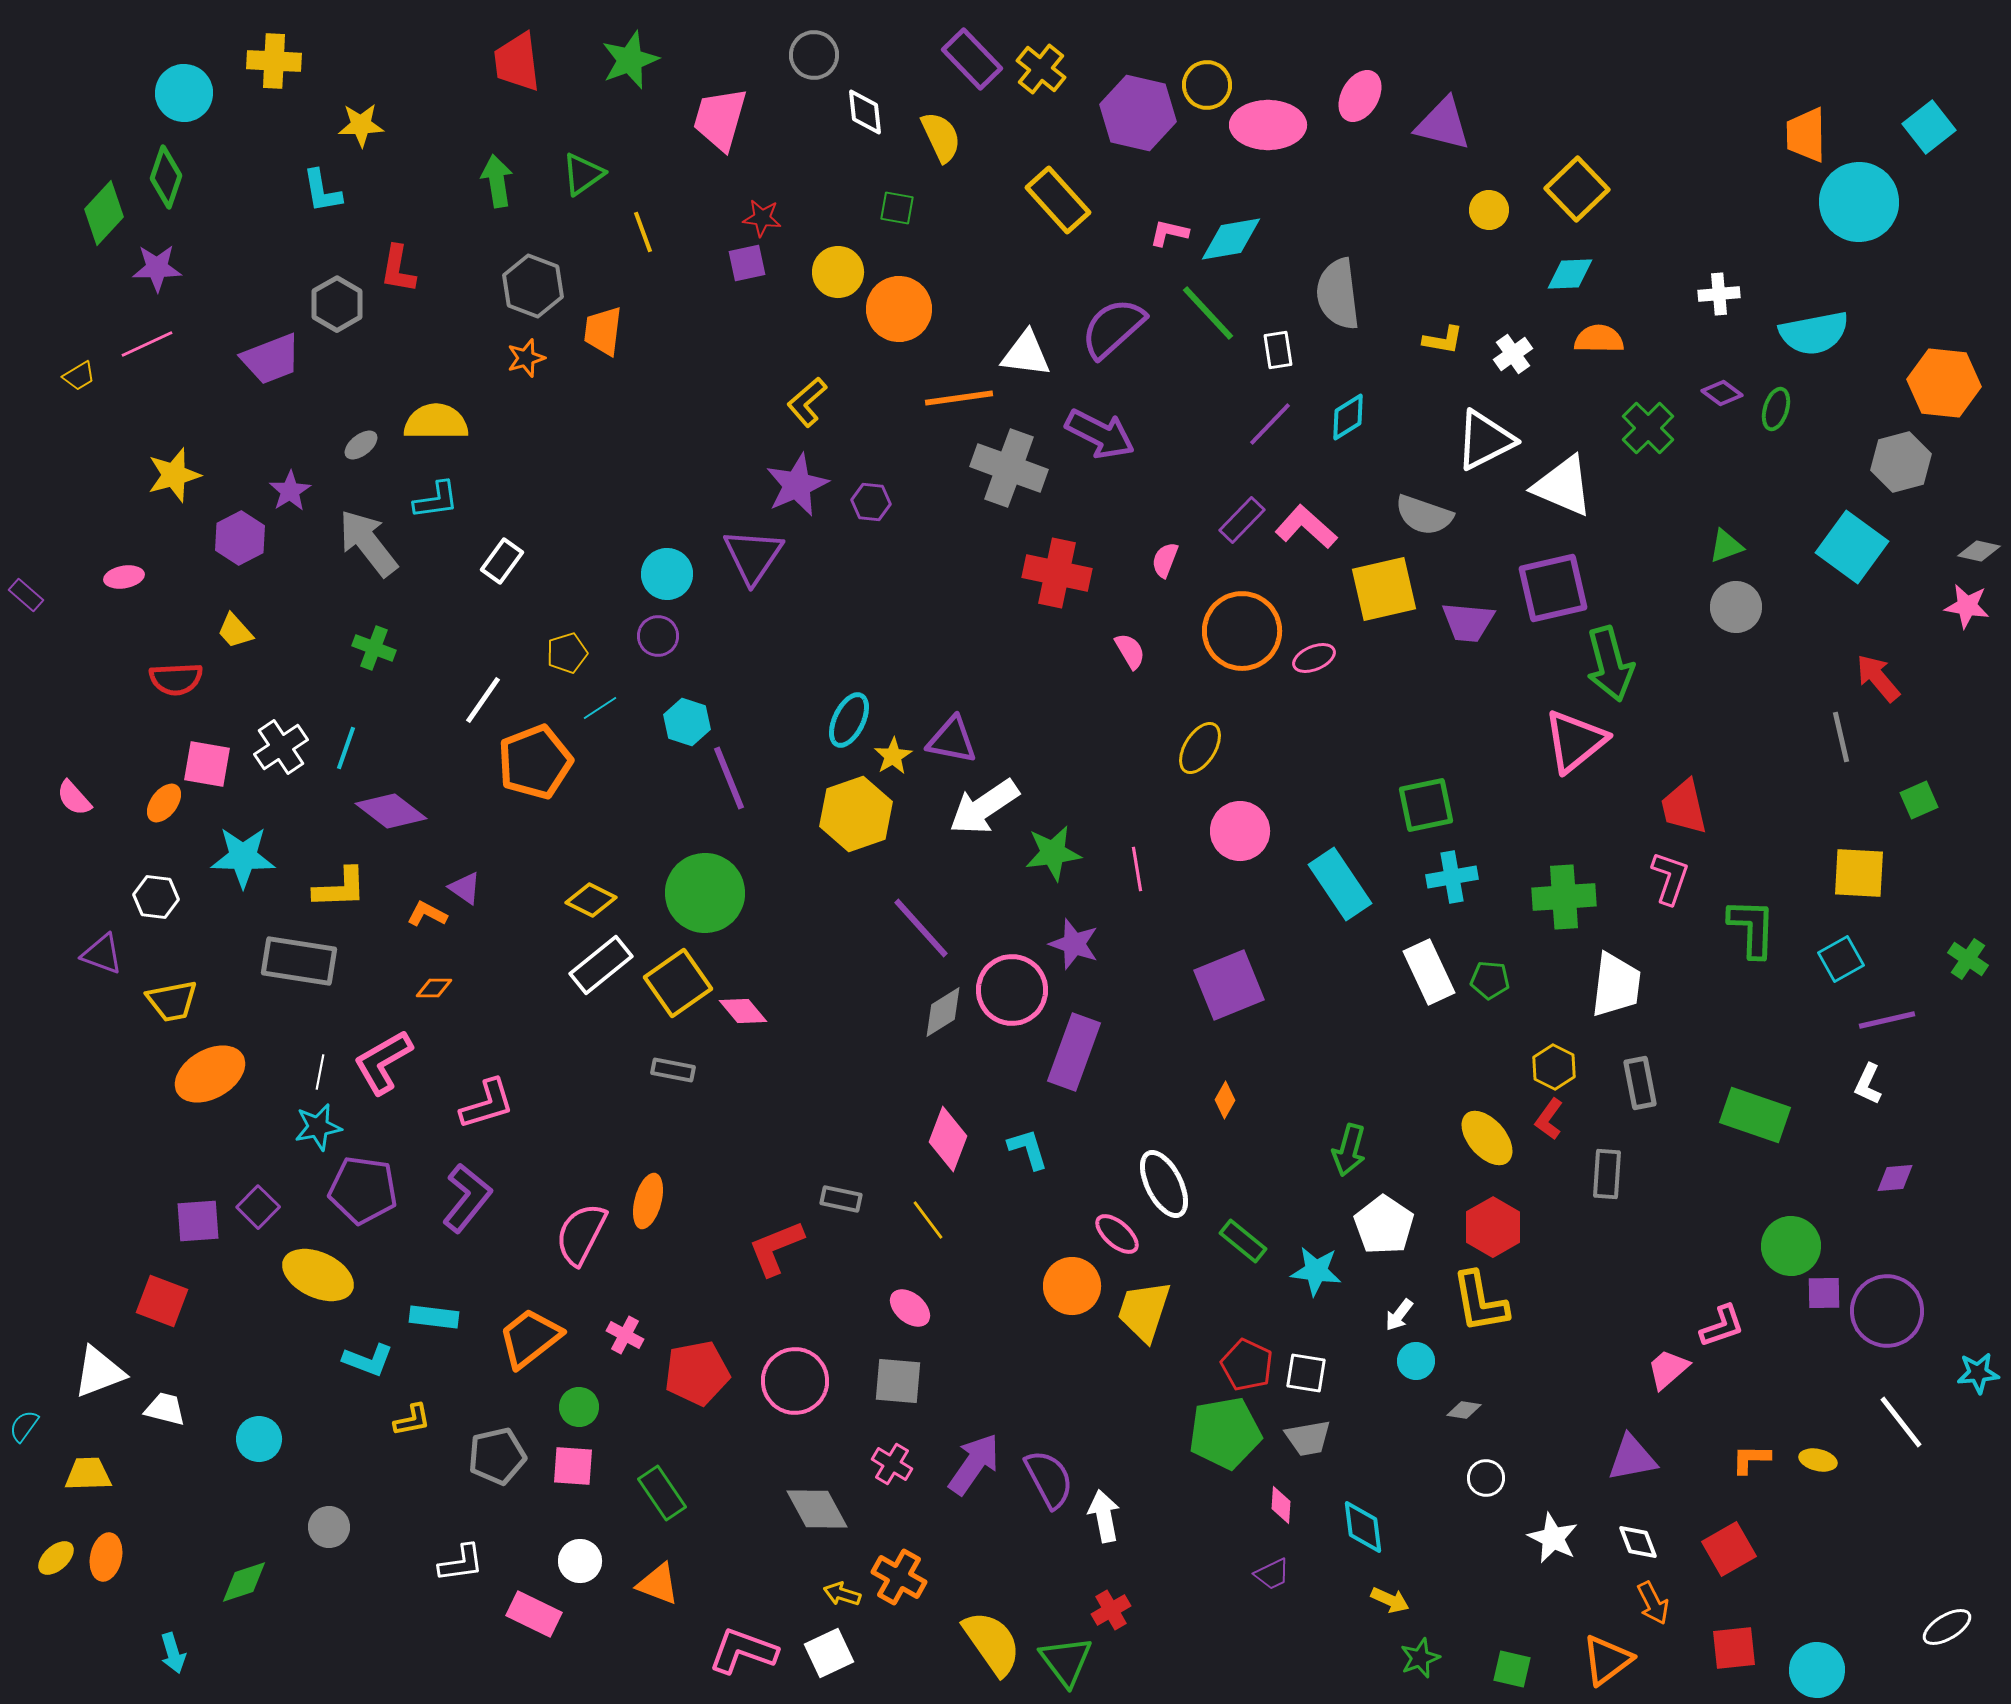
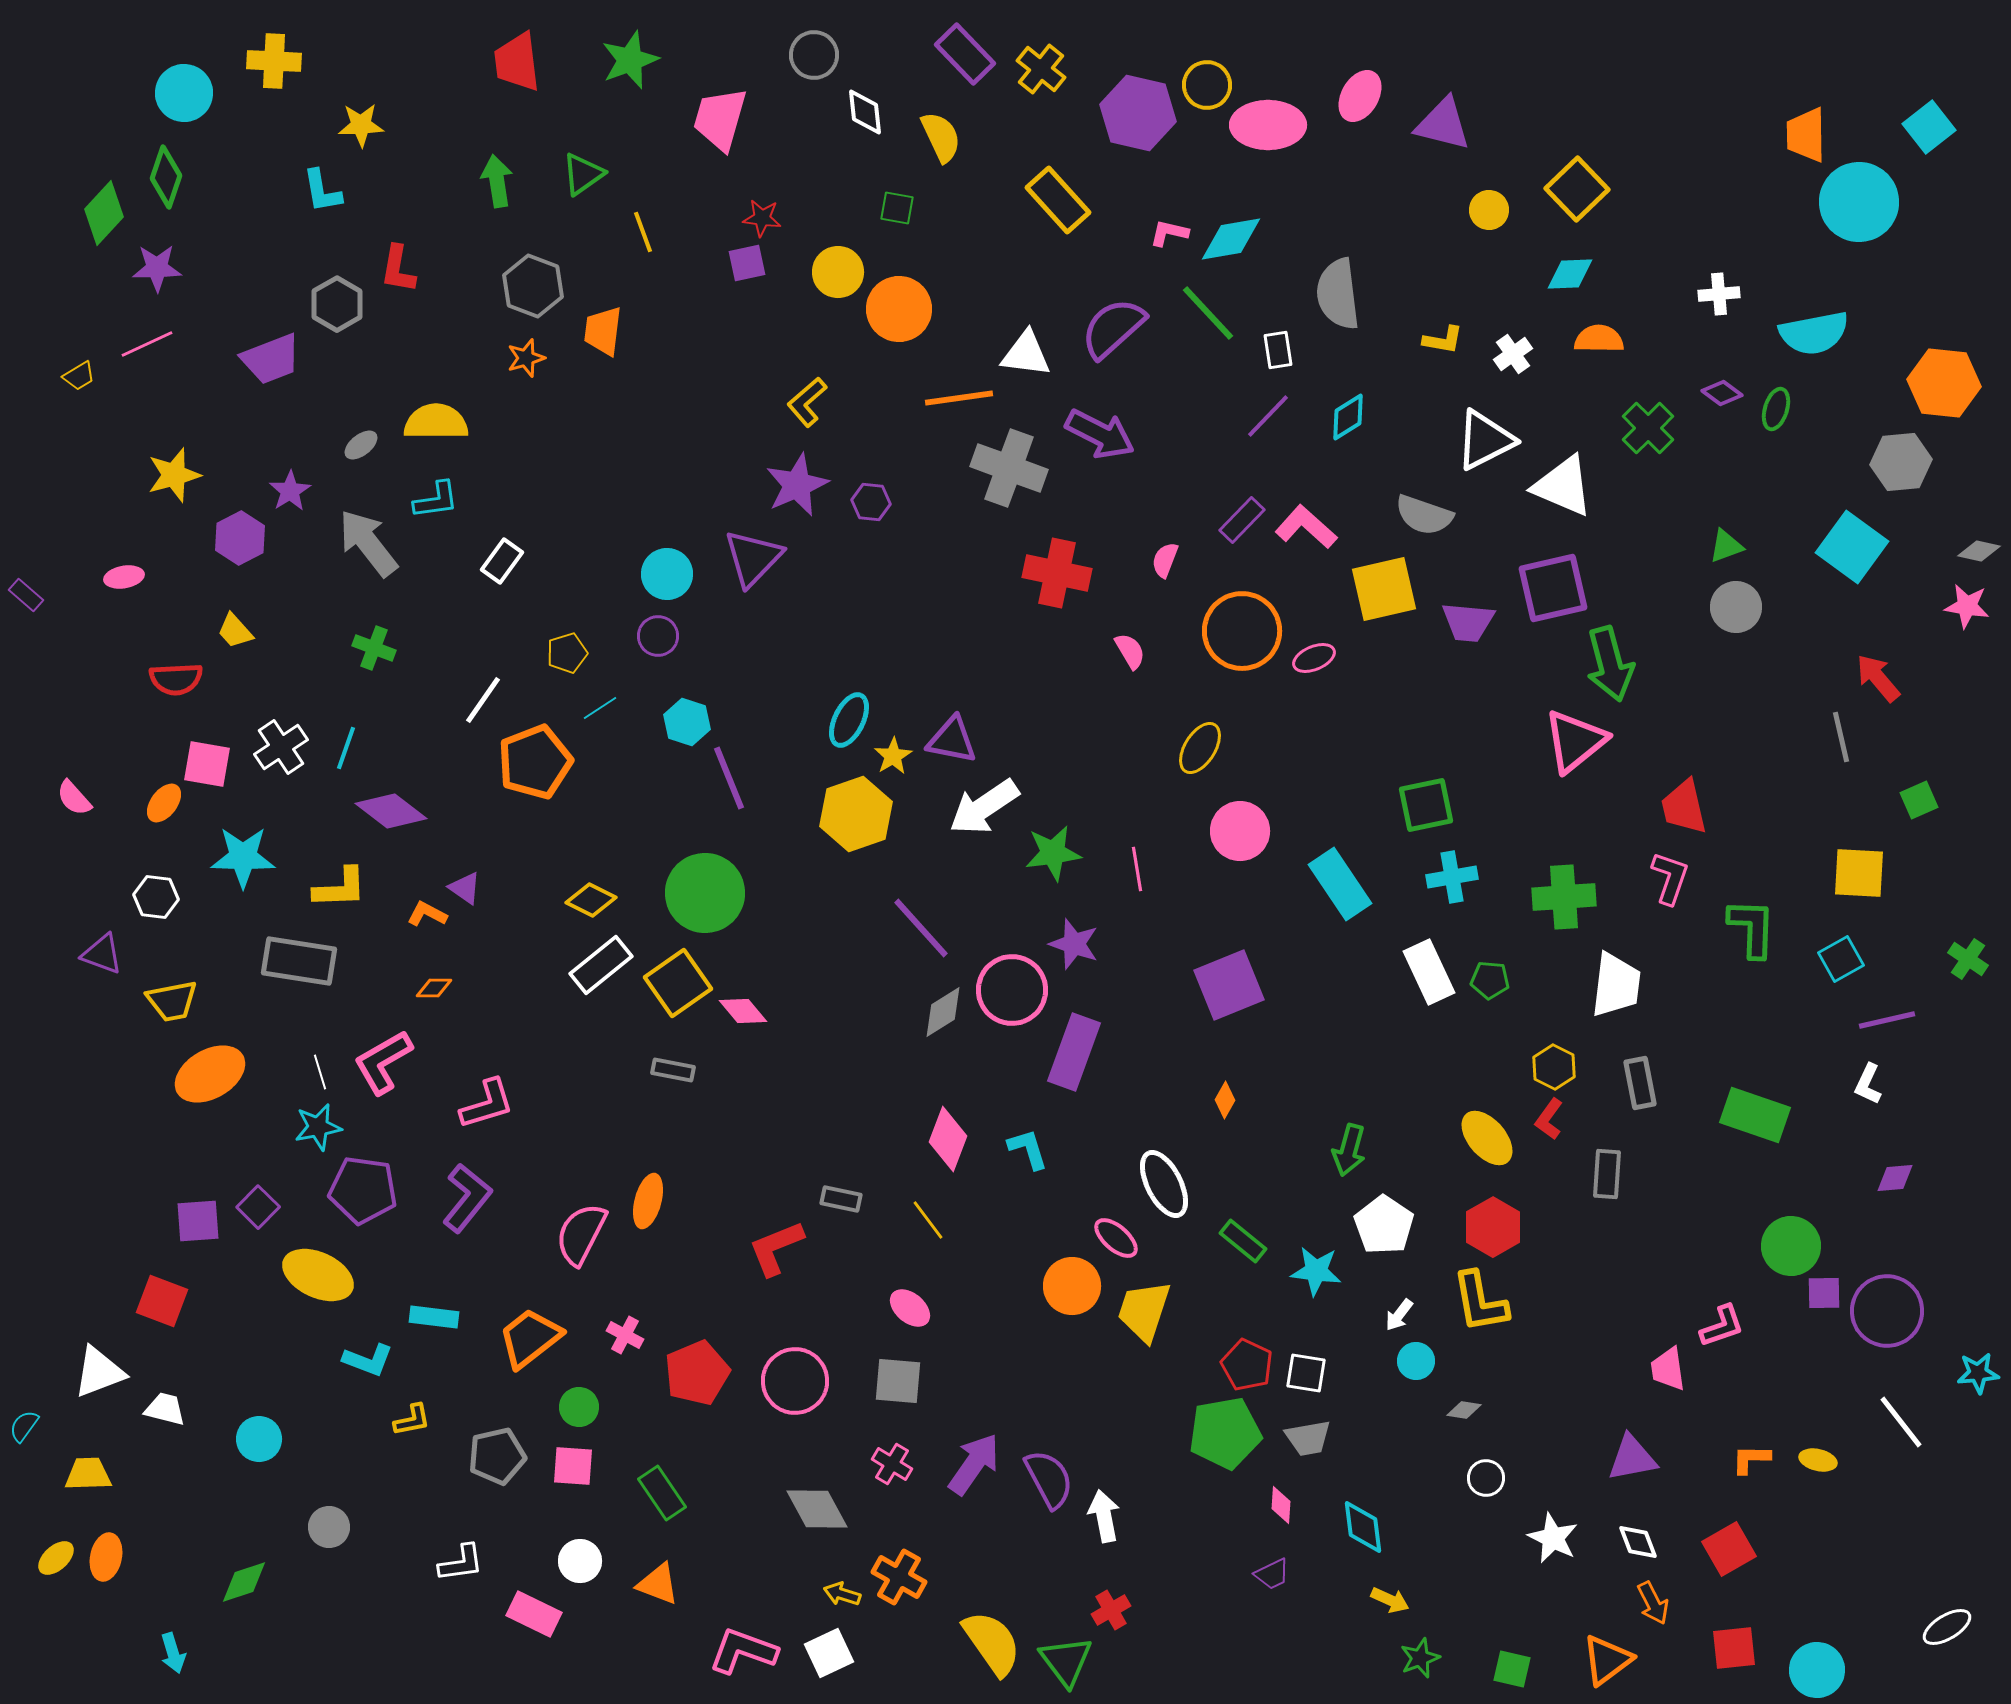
purple rectangle at (972, 59): moved 7 px left, 5 px up
purple line at (1270, 424): moved 2 px left, 8 px up
gray hexagon at (1901, 462): rotated 10 degrees clockwise
purple triangle at (753, 556): moved 2 px down; rotated 10 degrees clockwise
white line at (320, 1072): rotated 28 degrees counterclockwise
pink ellipse at (1117, 1234): moved 1 px left, 4 px down
pink trapezoid at (1668, 1369): rotated 57 degrees counterclockwise
red pentagon at (697, 1373): rotated 12 degrees counterclockwise
